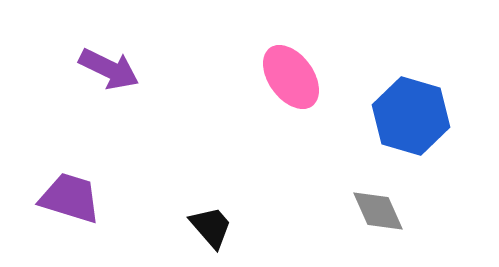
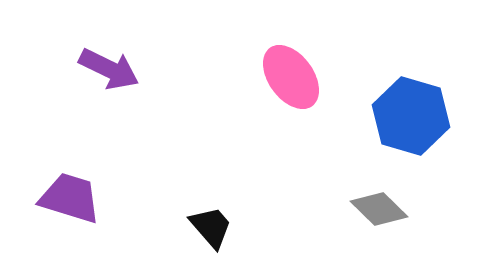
gray diamond: moved 1 px right, 2 px up; rotated 22 degrees counterclockwise
